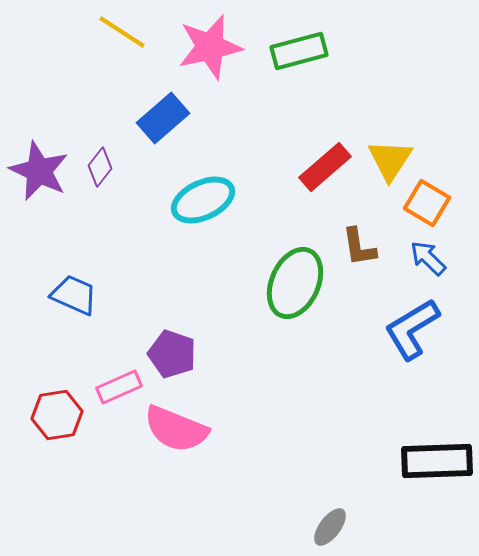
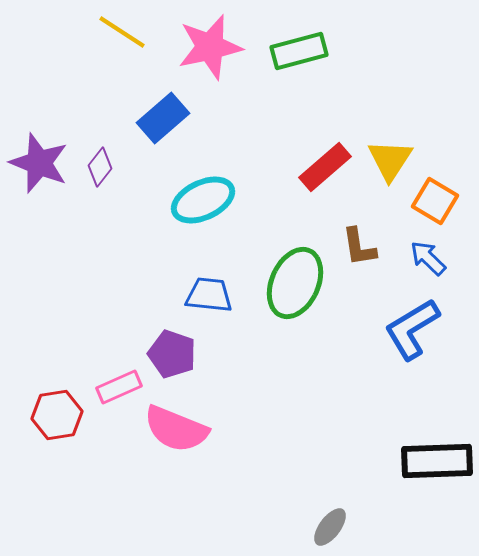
purple star: moved 8 px up; rotated 4 degrees counterclockwise
orange square: moved 8 px right, 2 px up
blue trapezoid: moved 135 px right; rotated 18 degrees counterclockwise
